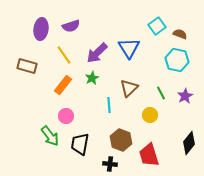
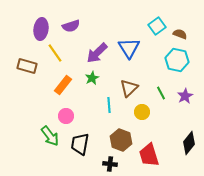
yellow line: moved 9 px left, 2 px up
yellow circle: moved 8 px left, 3 px up
